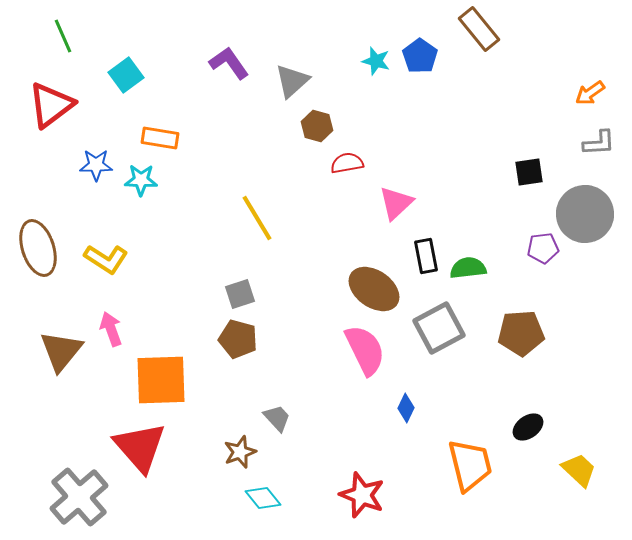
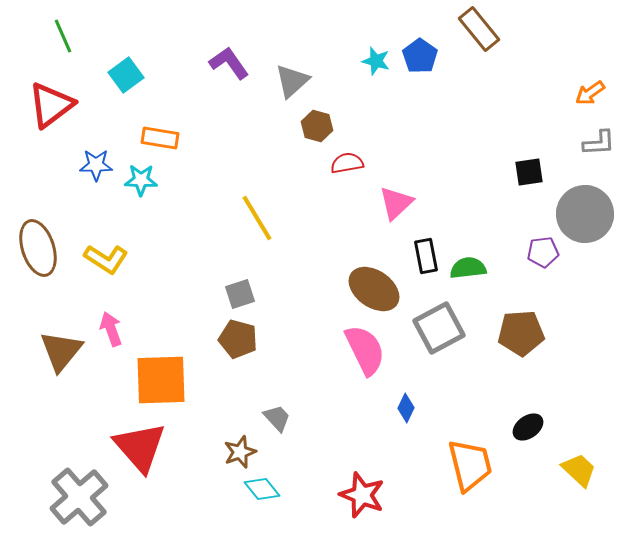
purple pentagon at (543, 248): moved 4 px down
cyan diamond at (263, 498): moved 1 px left, 9 px up
